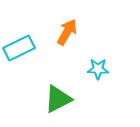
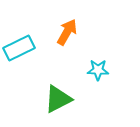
cyan star: moved 1 px down
